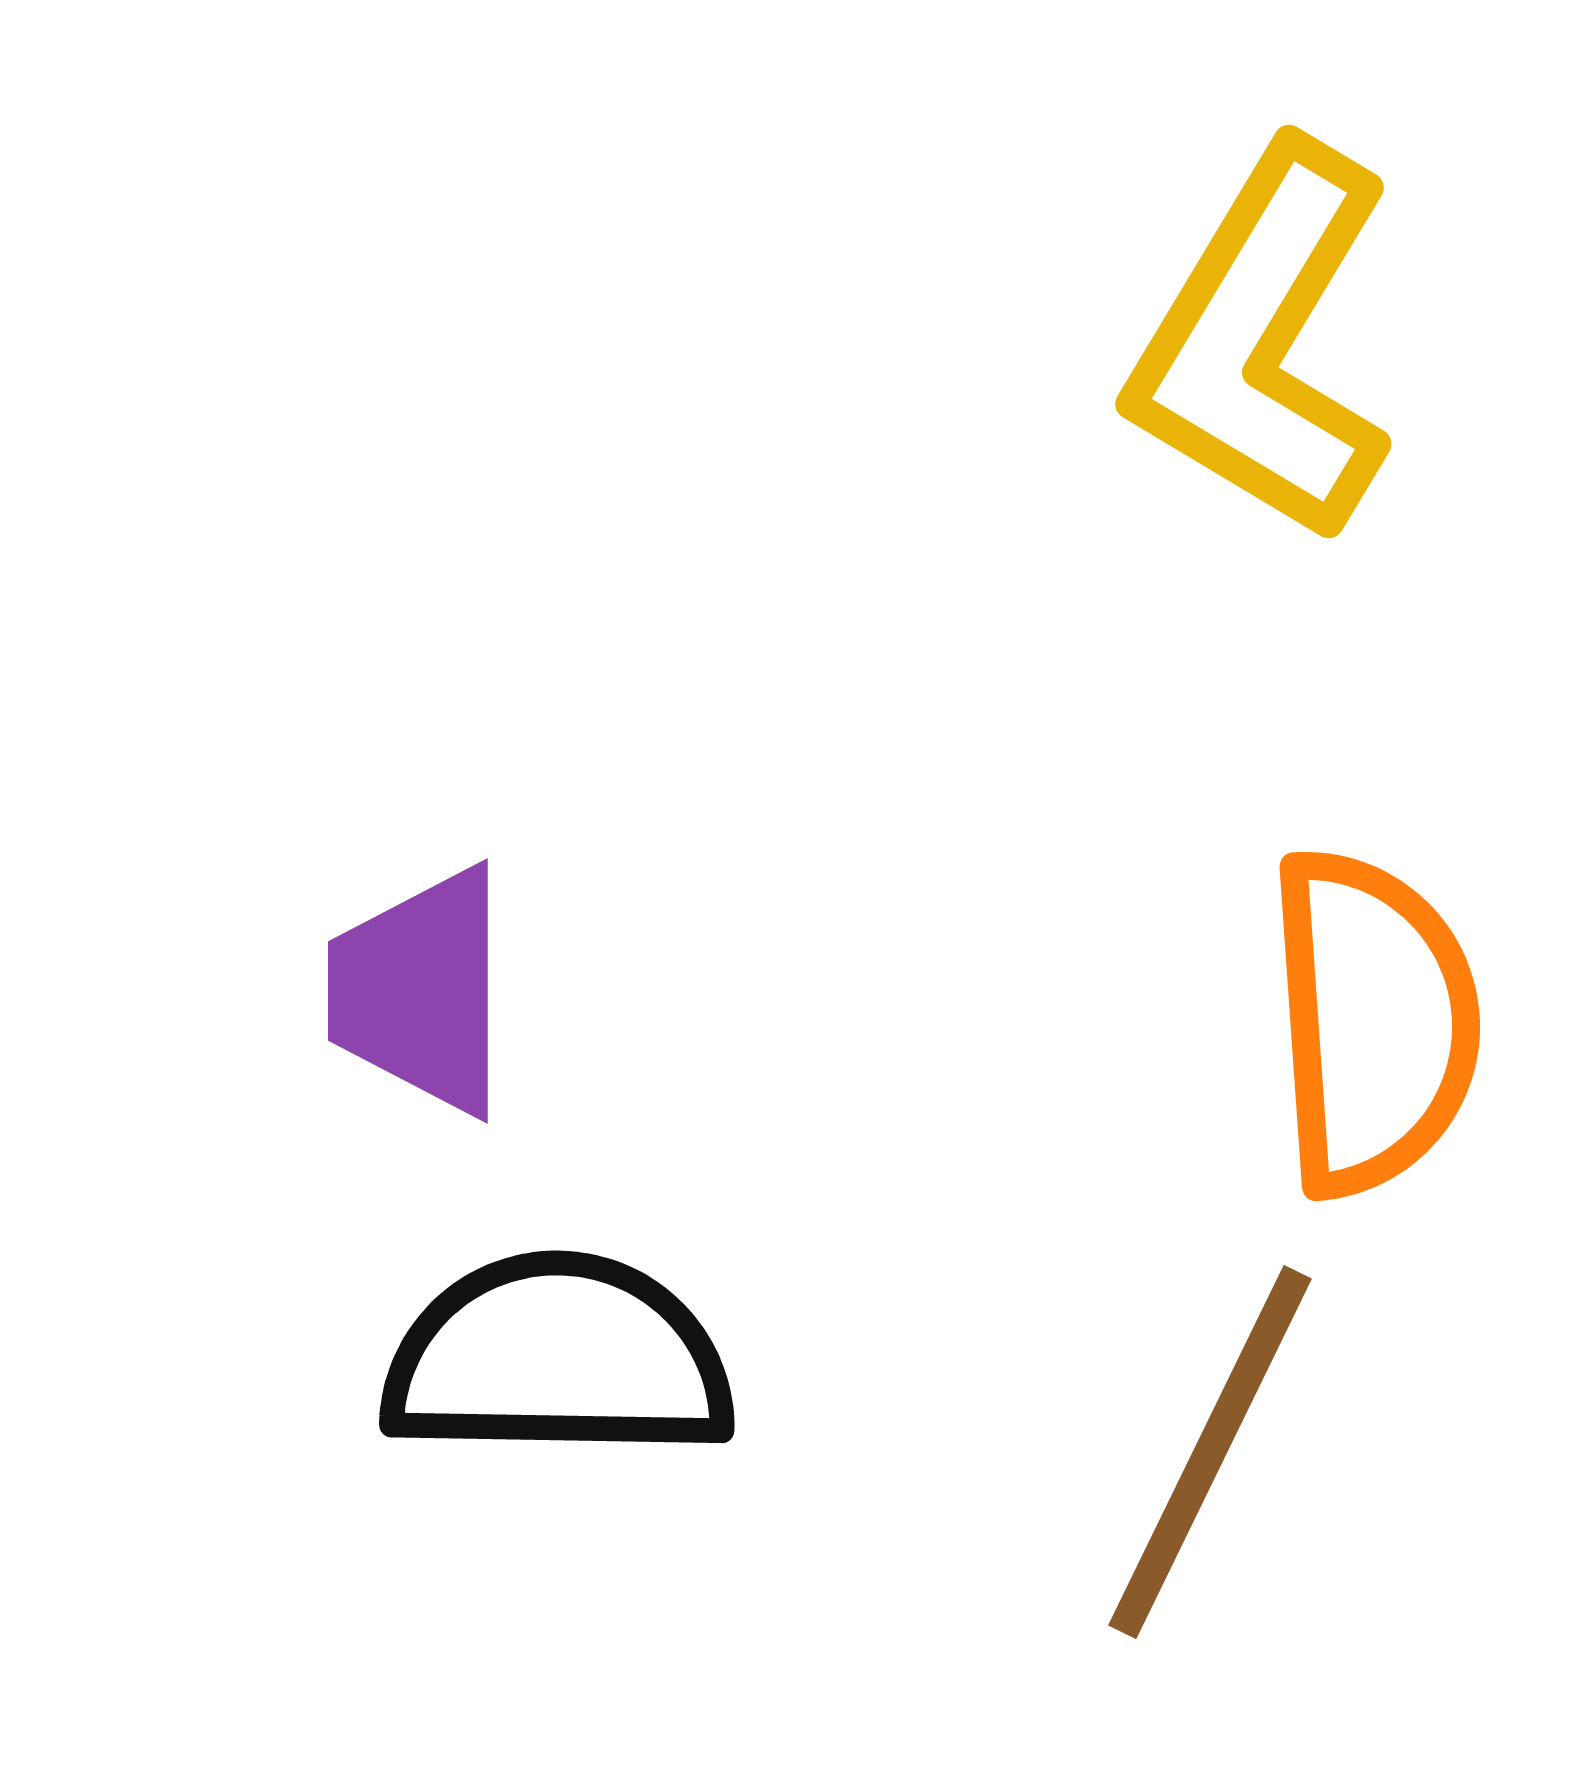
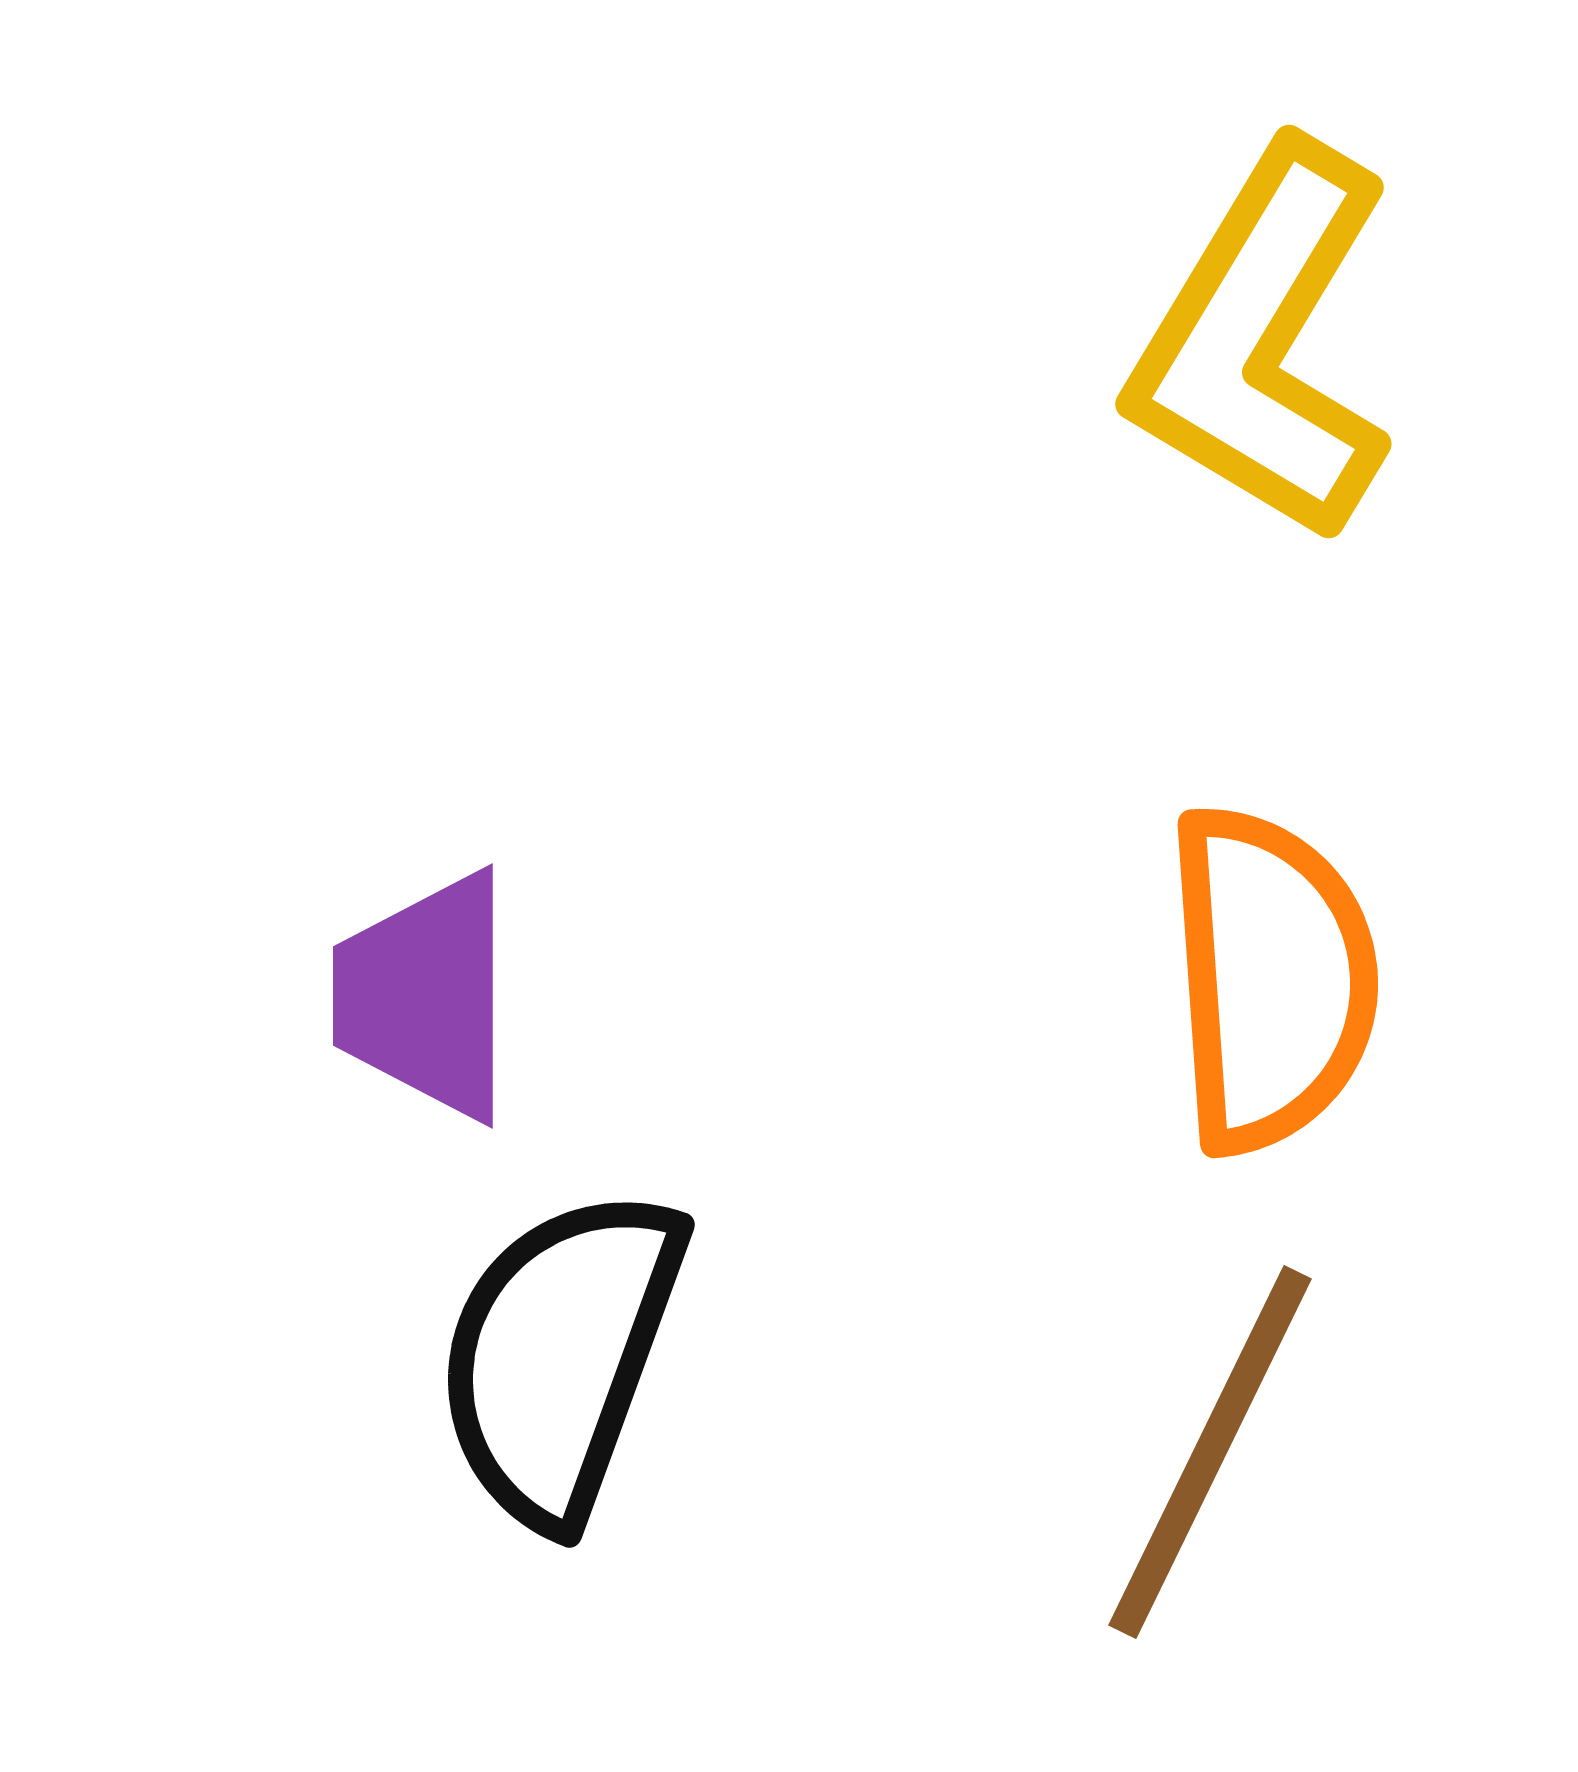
purple trapezoid: moved 5 px right, 5 px down
orange semicircle: moved 102 px left, 43 px up
black semicircle: moved 2 px right, 2 px up; rotated 71 degrees counterclockwise
